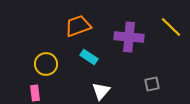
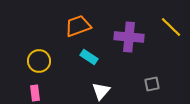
yellow circle: moved 7 px left, 3 px up
